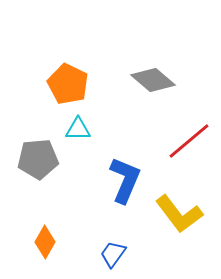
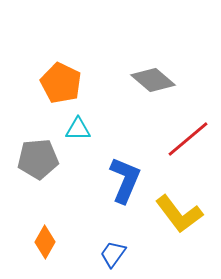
orange pentagon: moved 7 px left, 1 px up
red line: moved 1 px left, 2 px up
